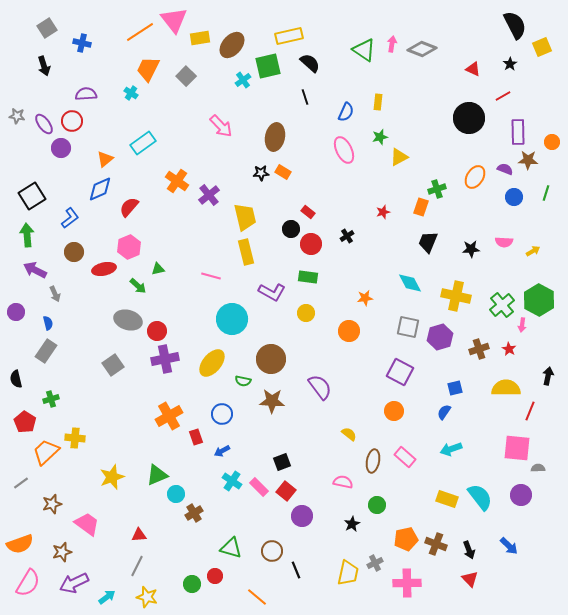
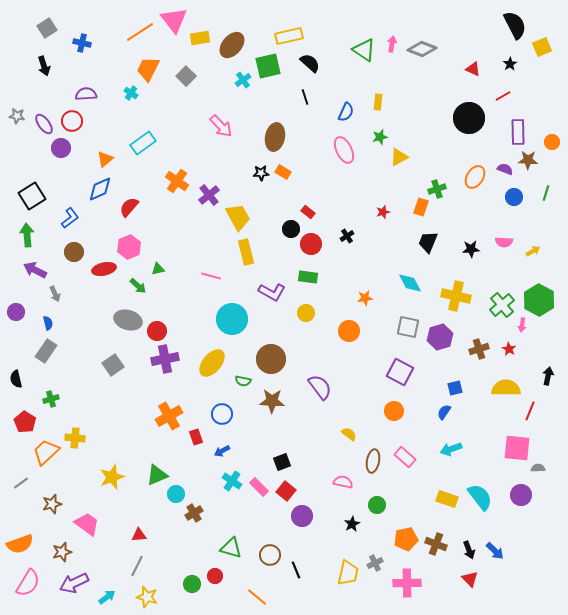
yellow trapezoid at (245, 217): moved 7 px left; rotated 16 degrees counterclockwise
blue arrow at (509, 546): moved 14 px left, 5 px down
brown circle at (272, 551): moved 2 px left, 4 px down
